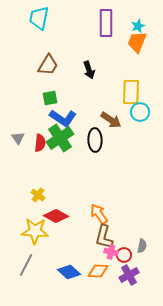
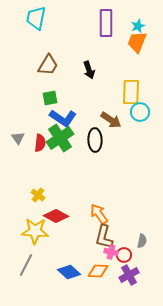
cyan trapezoid: moved 3 px left
gray semicircle: moved 5 px up
